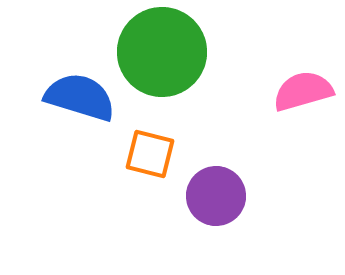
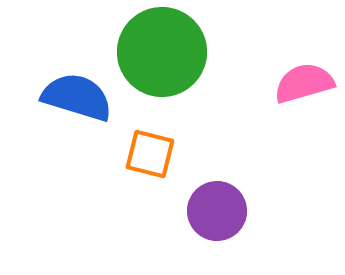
pink semicircle: moved 1 px right, 8 px up
blue semicircle: moved 3 px left
purple circle: moved 1 px right, 15 px down
